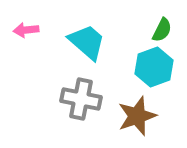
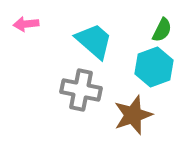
pink arrow: moved 6 px up
cyan trapezoid: moved 7 px right, 1 px up
gray cross: moved 9 px up
brown star: moved 4 px left, 1 px up
